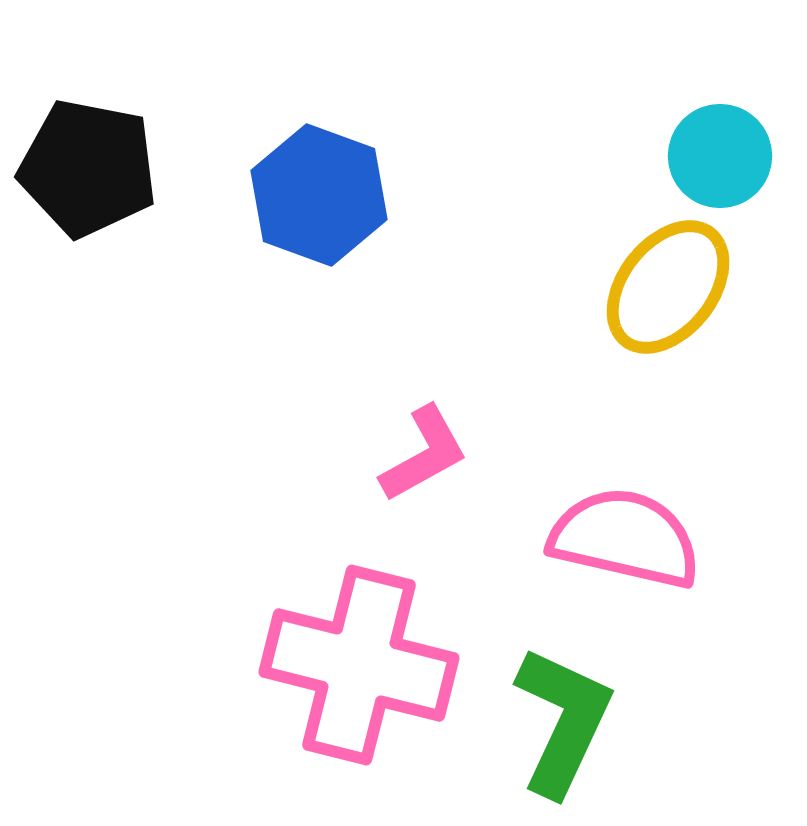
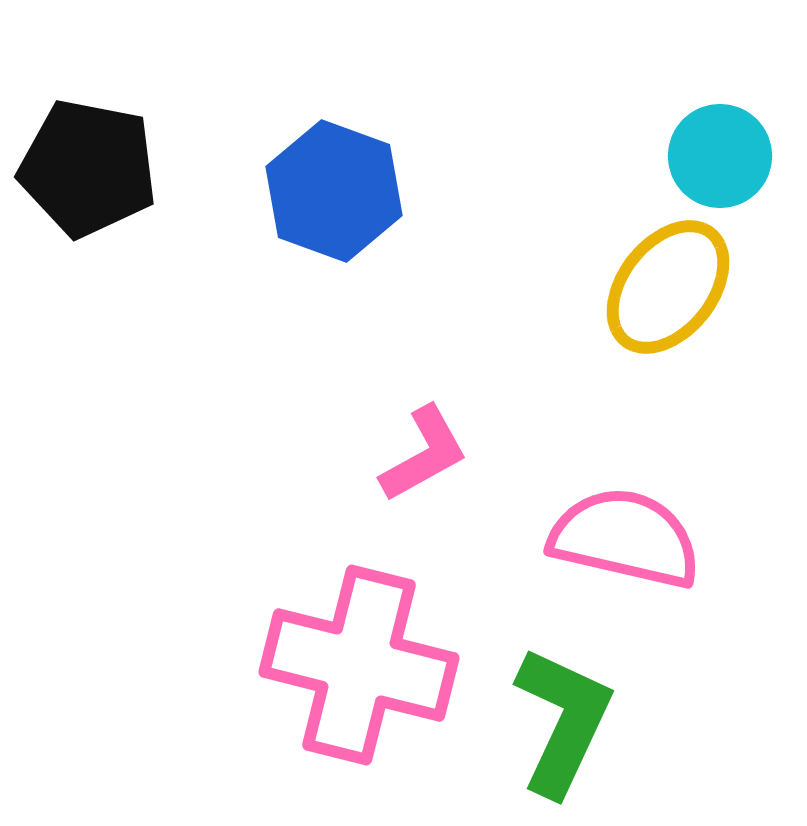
blue hexagon: moved 15 px right, 4 px up
